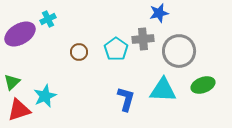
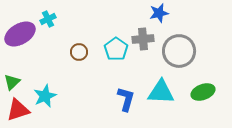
green ellipse: moved 7 px down
cyan triangle: moved 2 px left, 2 px down
red triangle: moved 1 px left
